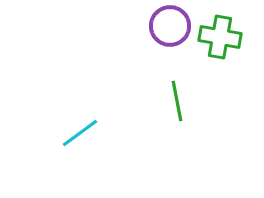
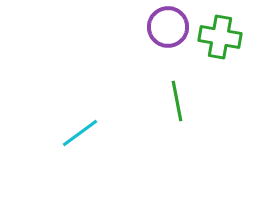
purple circle: moved 2 px left, 1 px down
